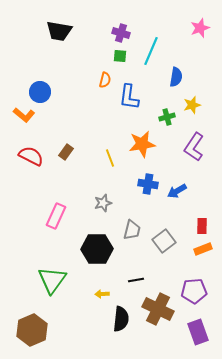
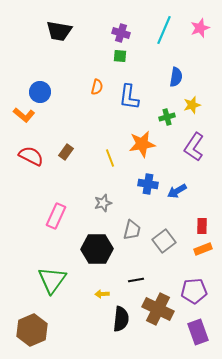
cyan line: moved 13 px right, 21 px up
orange semicircle: moved 8 px left, 7 px down
